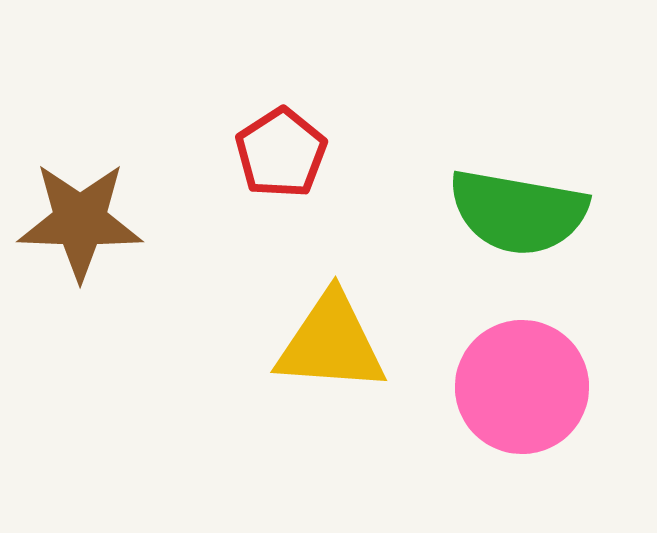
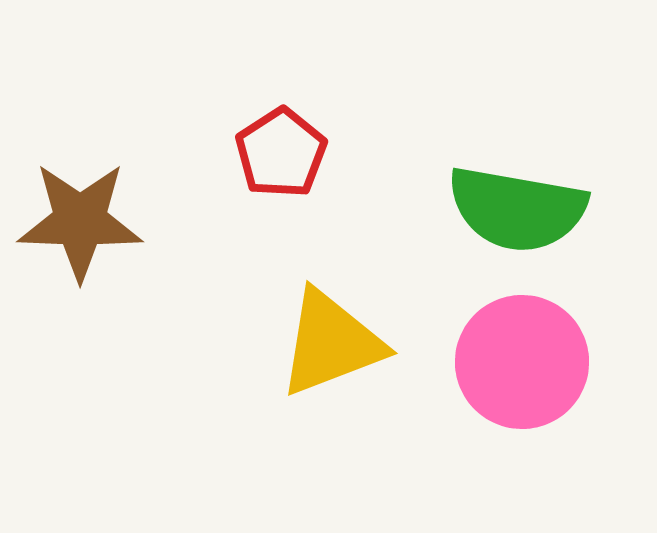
green semicircle: moved 1 px left, 3 px up
yellow triangle: rotated 25 degrees counterclockwise
pink circle: moved 25 px up
